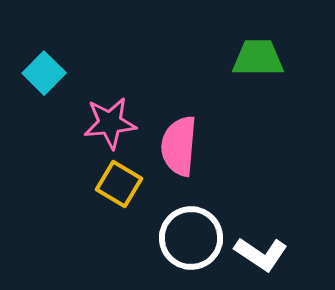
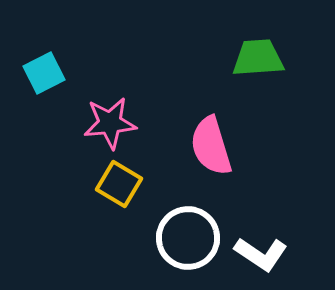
green trapezoid: rotated 4 degrees counterclockwise
cyan square: rotated 18 degrees clockwise
pink semicircle: moved 32 px right; rotated 22 degrees counterclockwise
white circle: moved 3 px left
